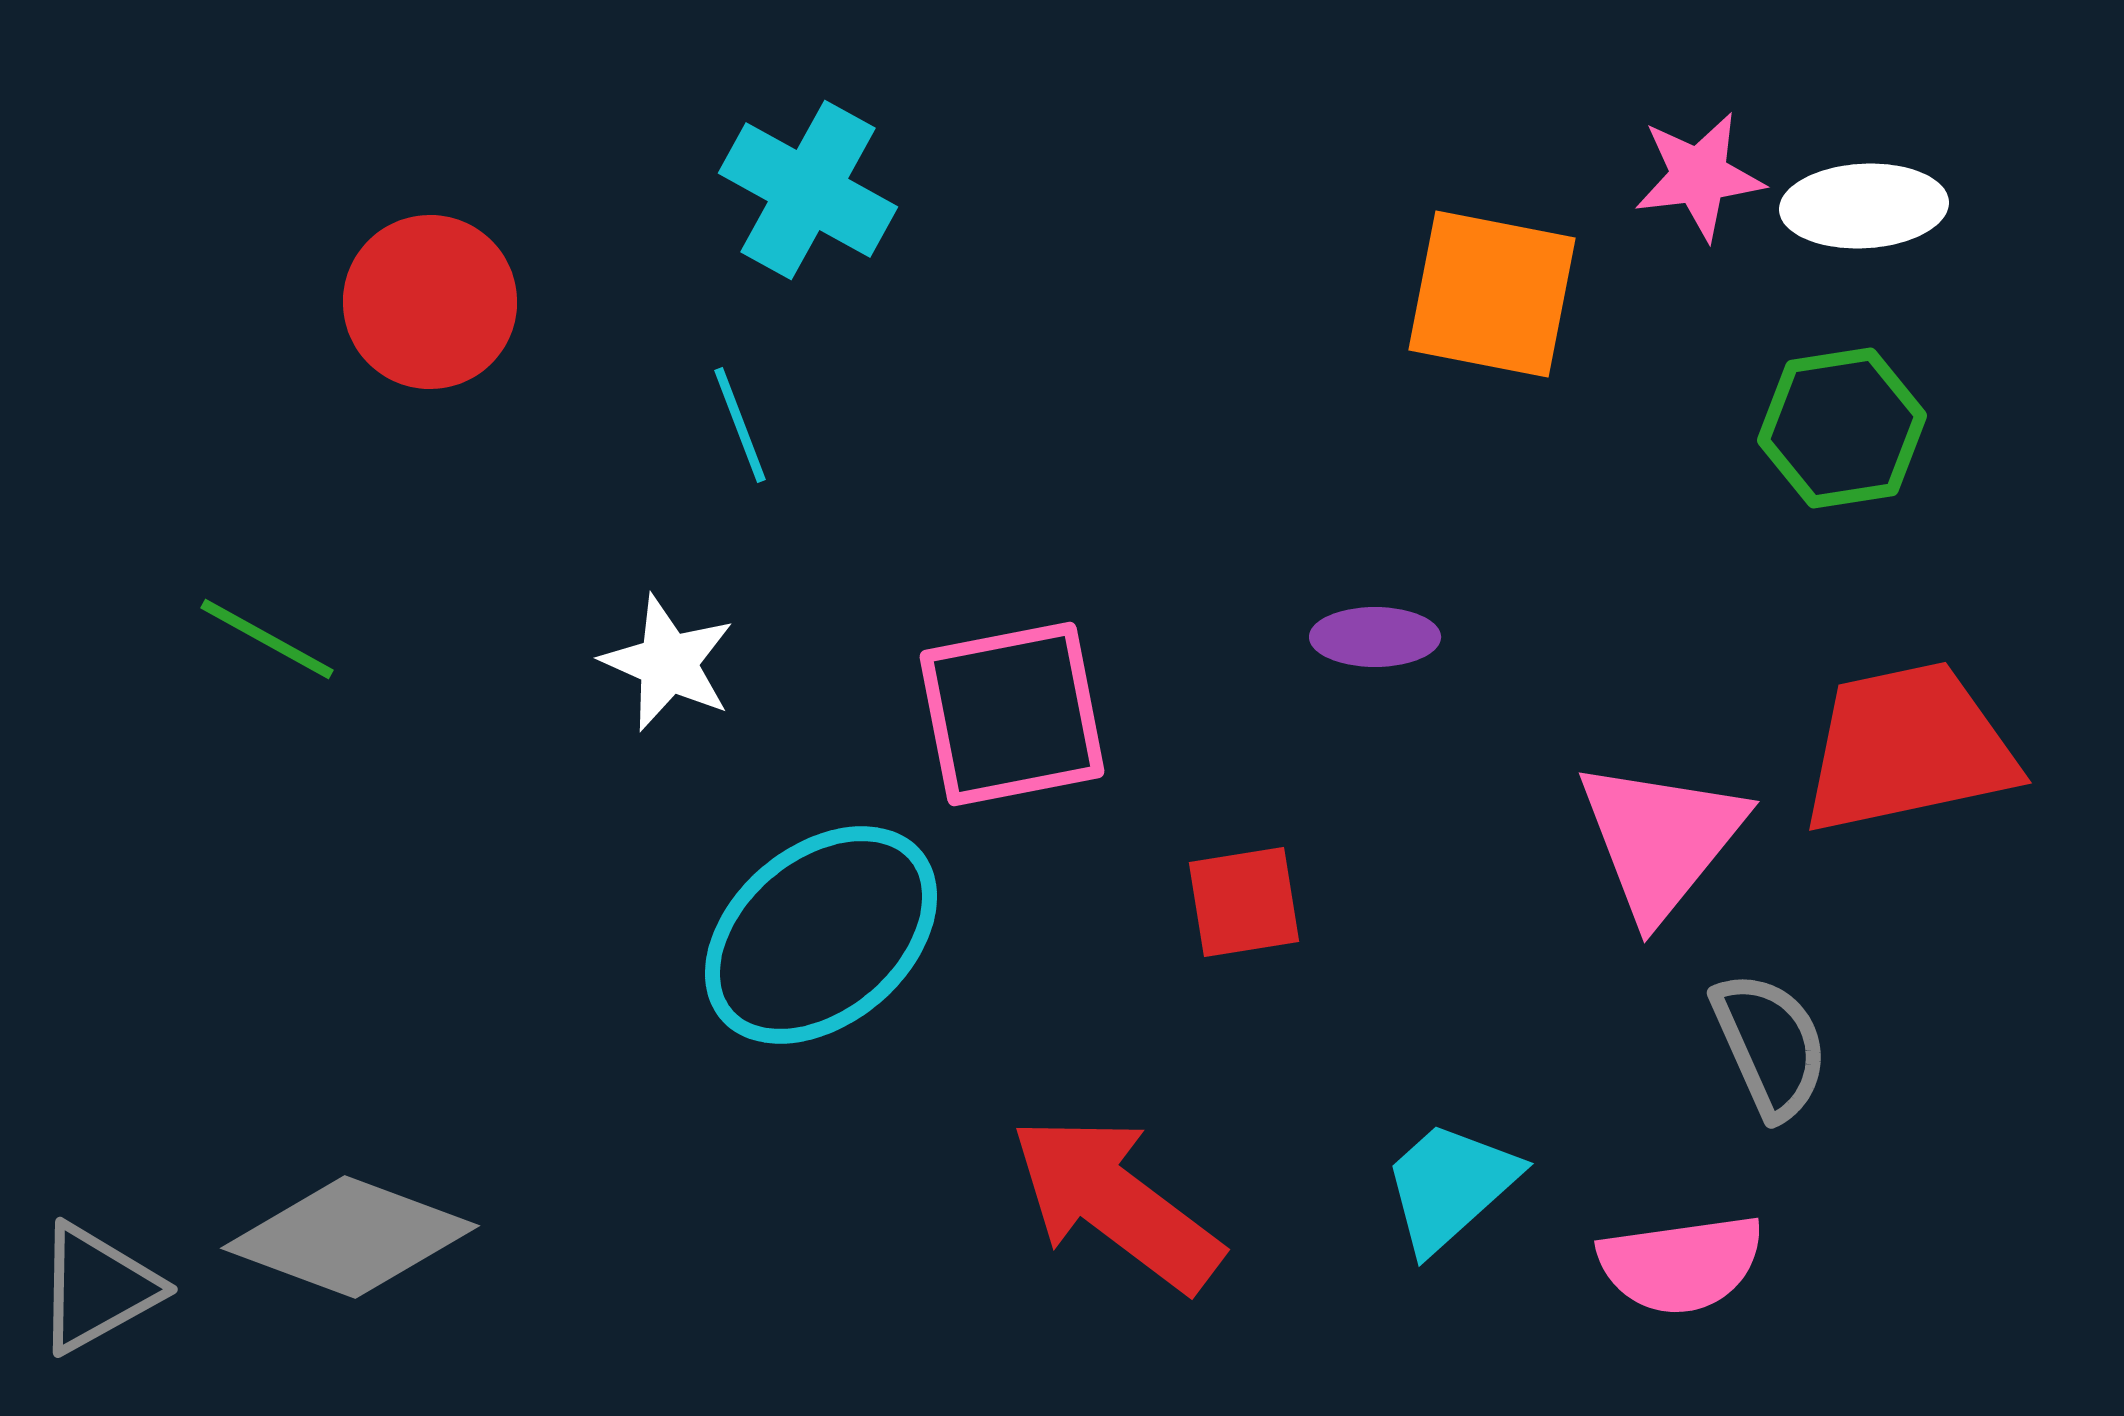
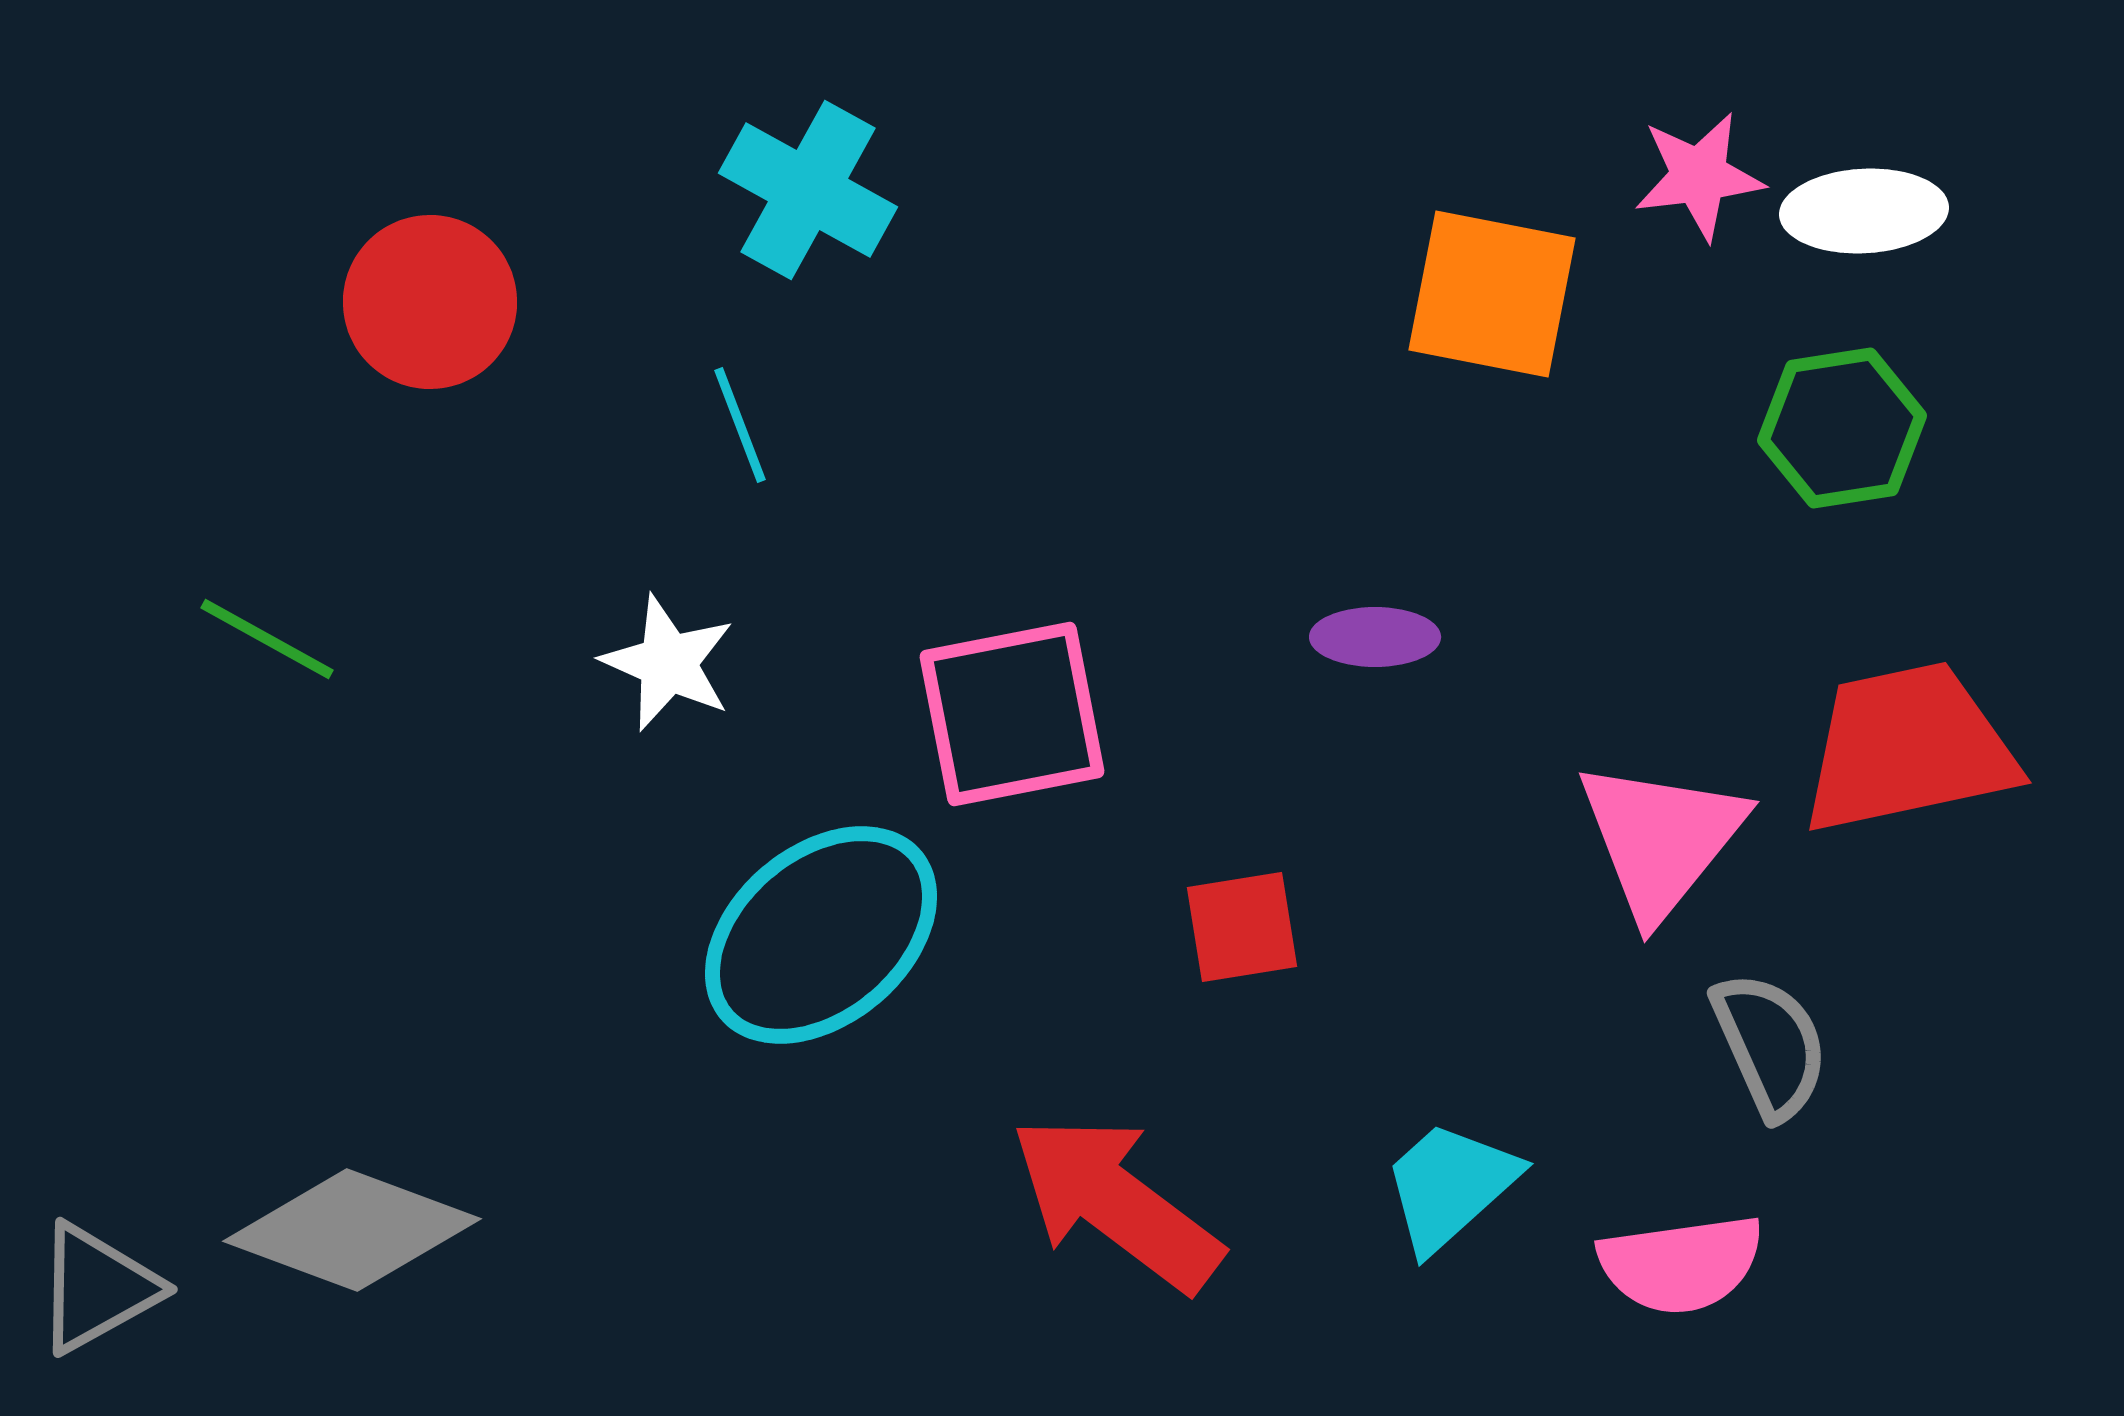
white ellipse: moved 5 px down
red square: moved 2 px left, 25 px down
gray diamond: moved 2 px right, 7 px up
